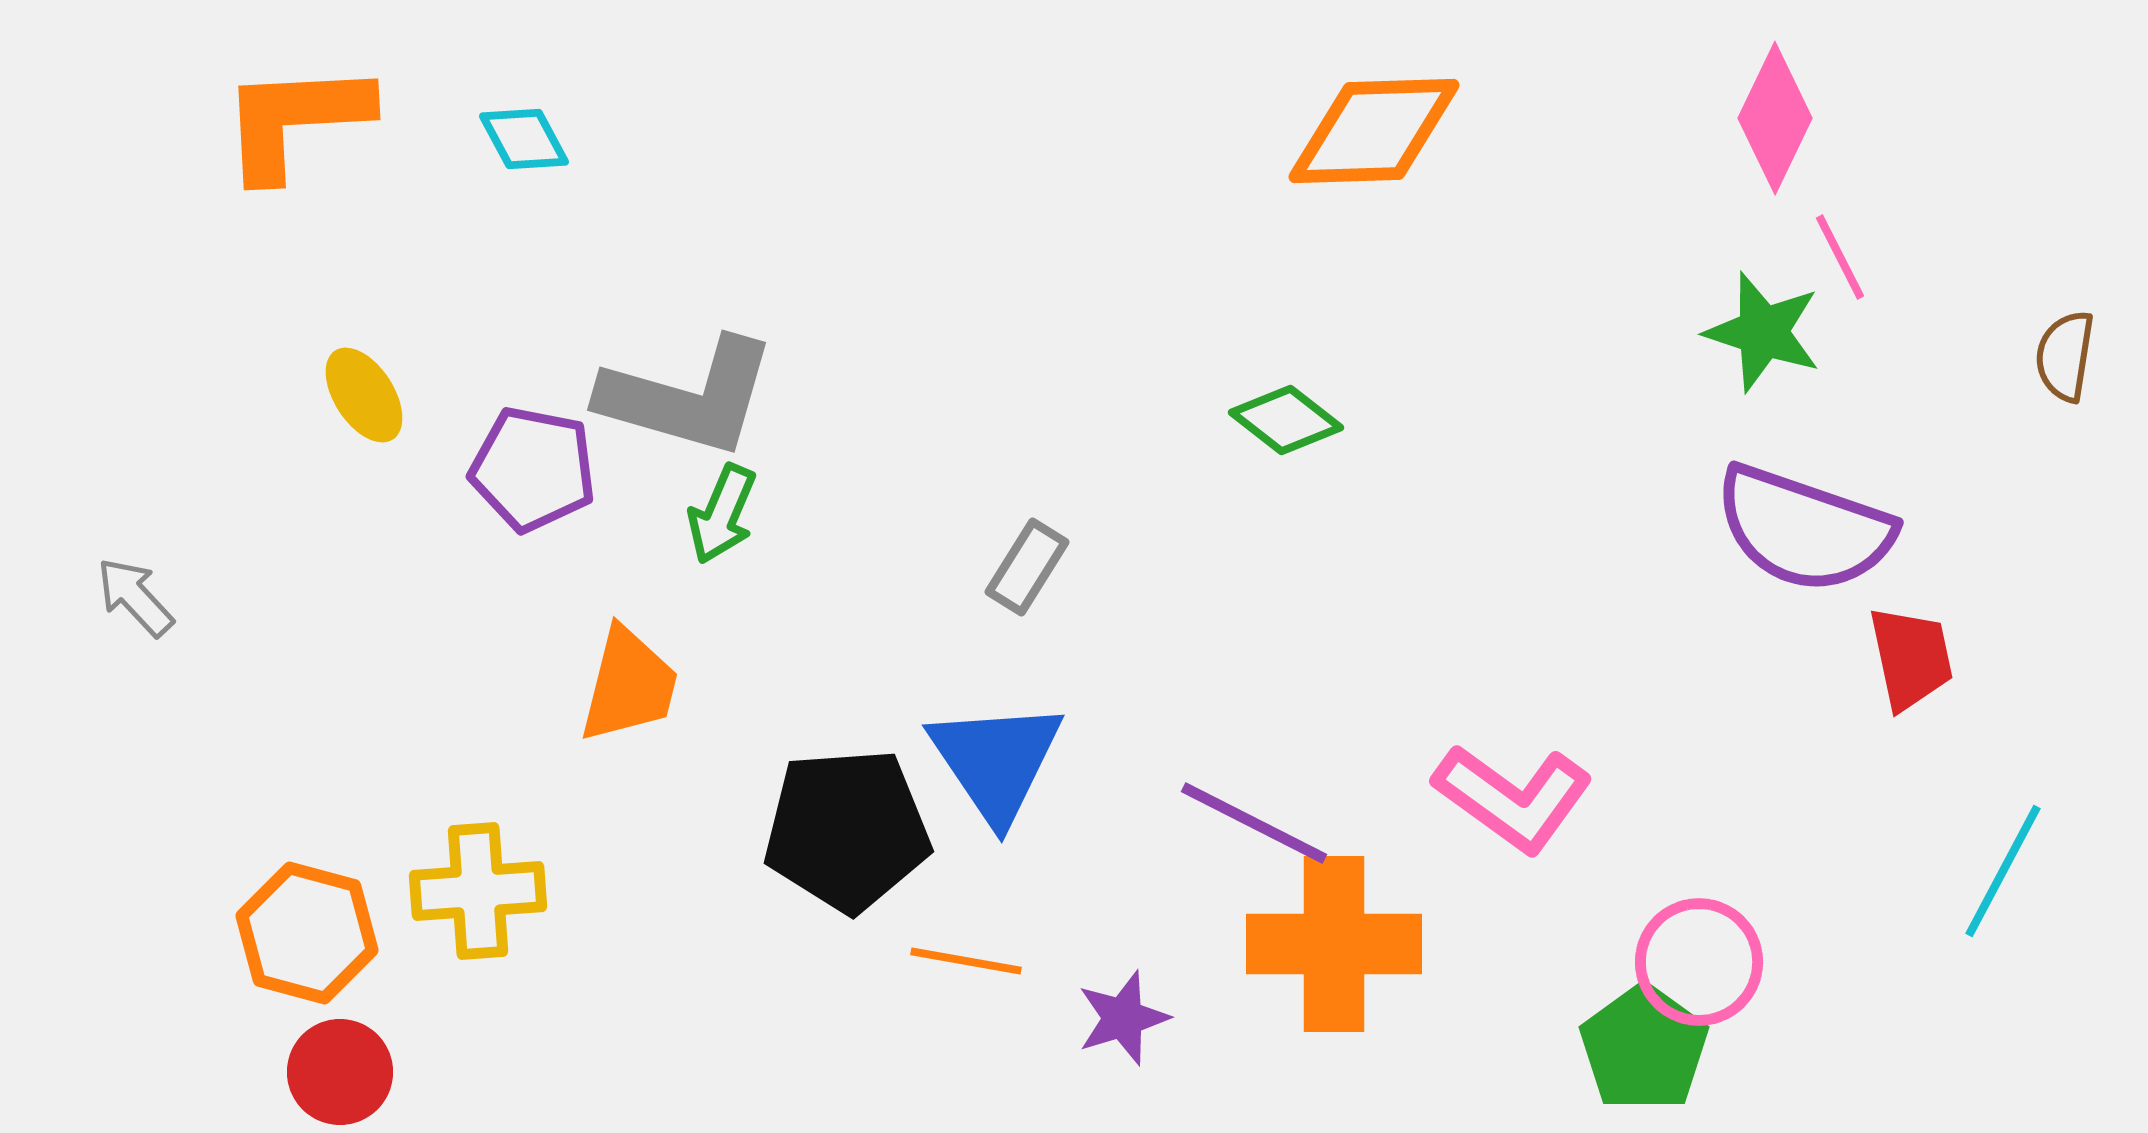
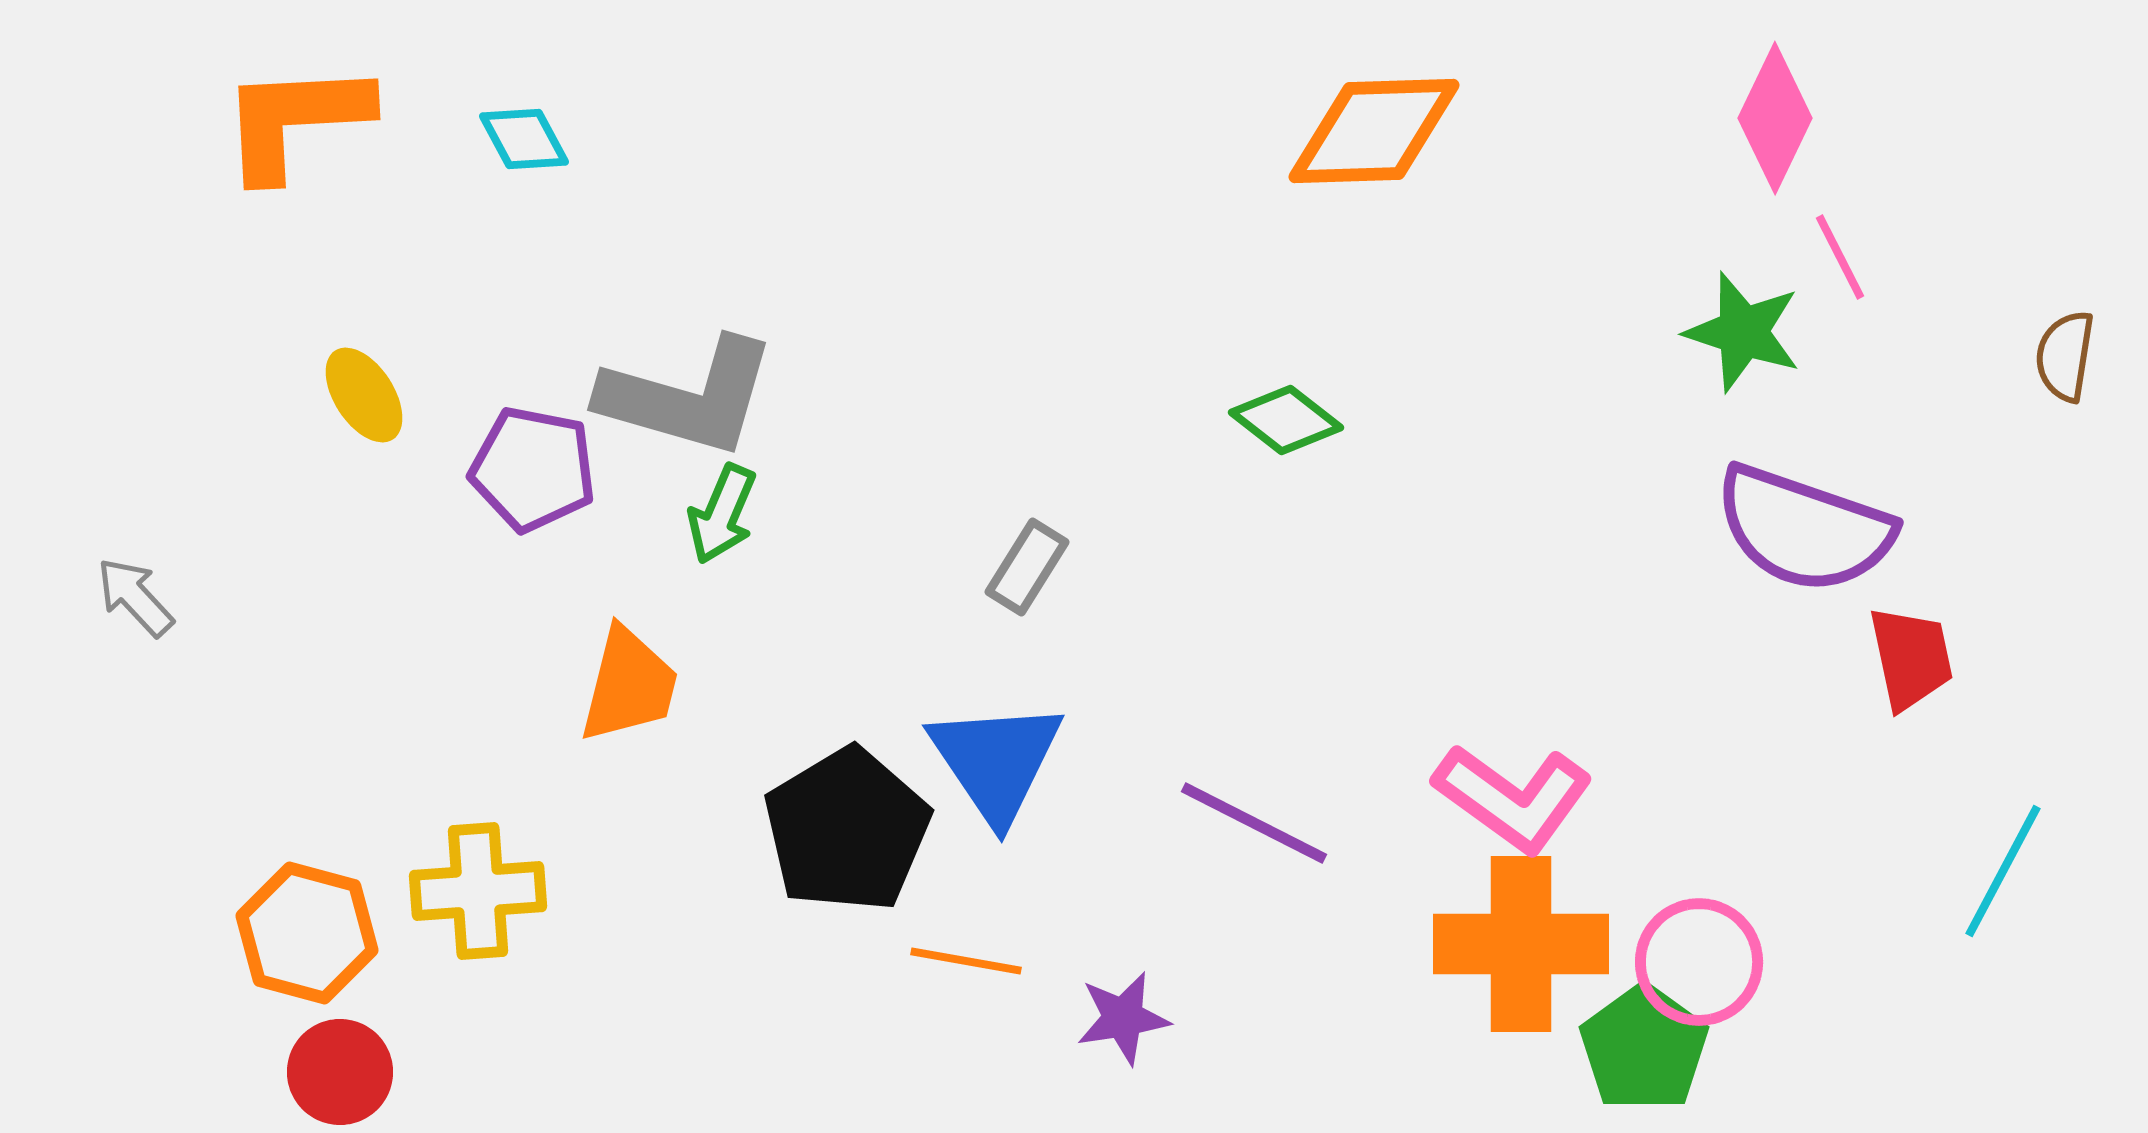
green star: moved 20 px left
black pentagon: rotated 27 degrees counterclockwise
orange cross: moved 187 px right
purple star: rotated 8 degrees clockwise
